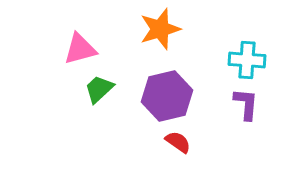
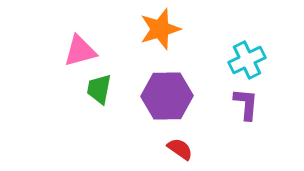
pink triangle: moved 2 px down
cyan cross: rotated 30 degrees counterclockwise
green trapezoid: rotated 36 degrees counterclockwise
purple hexagon: rotated 12 degrees clockwise
red semicircle: moved 2 px right, 7 px down
